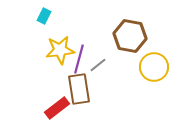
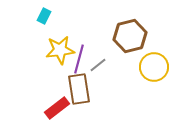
brown hexagon: rotated 24 degrees counterclockwise
